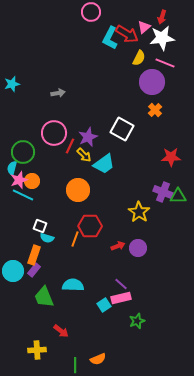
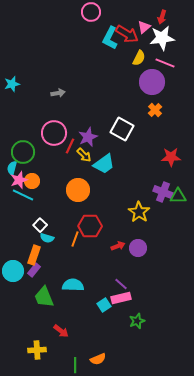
white square at (40, 226): moved 1 px up; rotated 24 degrees clockwise
